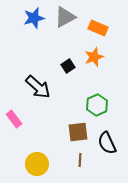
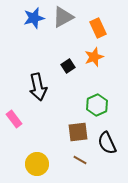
gray triangle: moved 2 px left
orange rectangle: rotated 42 degrees clockwise
black arrow: rotated 36 degrees clockwise
brown line: rotated 64 degrees counterclockwise
